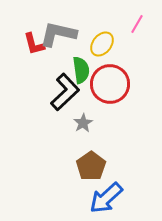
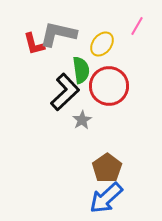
pink line: moved 2 px down
red circle: moved 1 px left, 2 px down
gray star: moved 1 px left, 3 px up
brown pentagon: moved 16 px right, 2 px down
